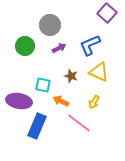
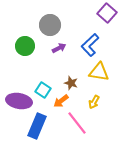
blue L-shape: rotated 20 degrees counterclockwise
yellow triangle: rotated 15 degrees counterclockwise
brown star: moved 7 px down
cyan square: moved 5 px down; rotated 21 degrees clockwise
orange arrow: rotated 63 degrees counterclockwise
pink line: moved 2 px left; rotated 15 degrees clockwise
